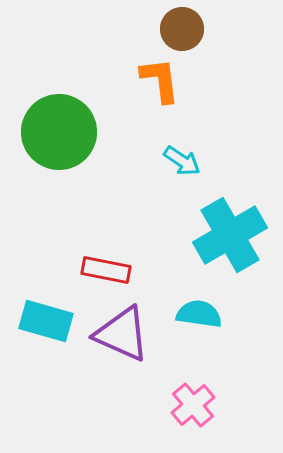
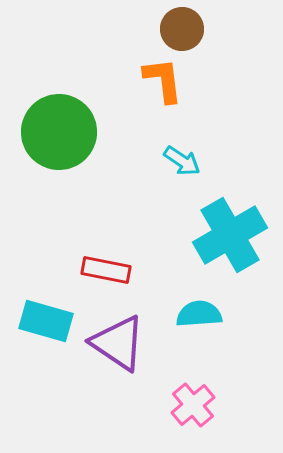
orange L-shape: moved 3 px right
cyan semicircle: rotated 12 degrees counterclockwise
purple triangle: moved 4 px left, 9 px down; rotated 10 degrees clockwise
